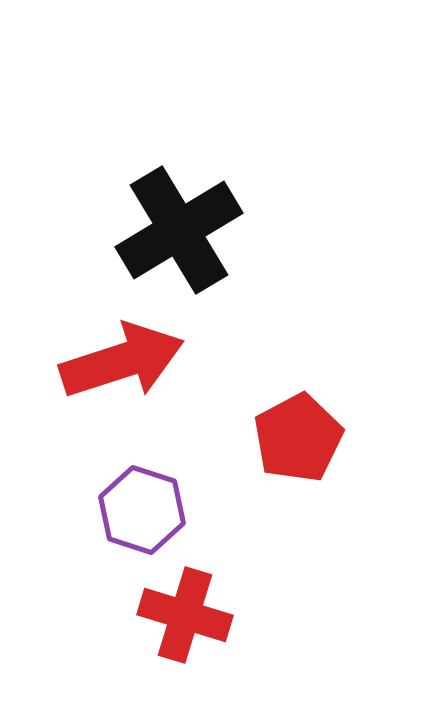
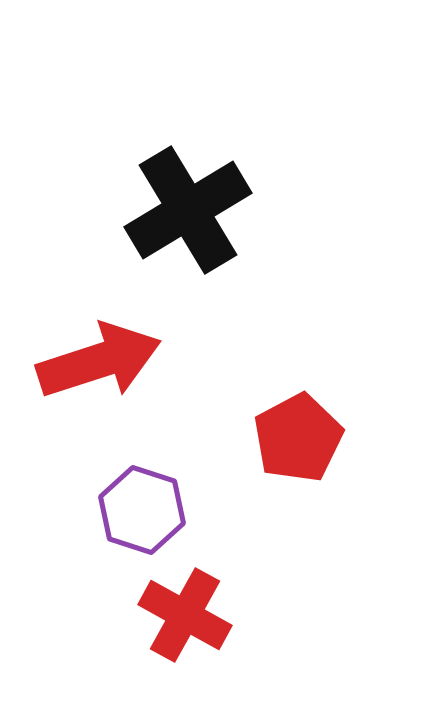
black cross: moved 9 px right, 20 px up
red arrow: moved 23 px left
red cross: rotated 12 degrees clockwise
